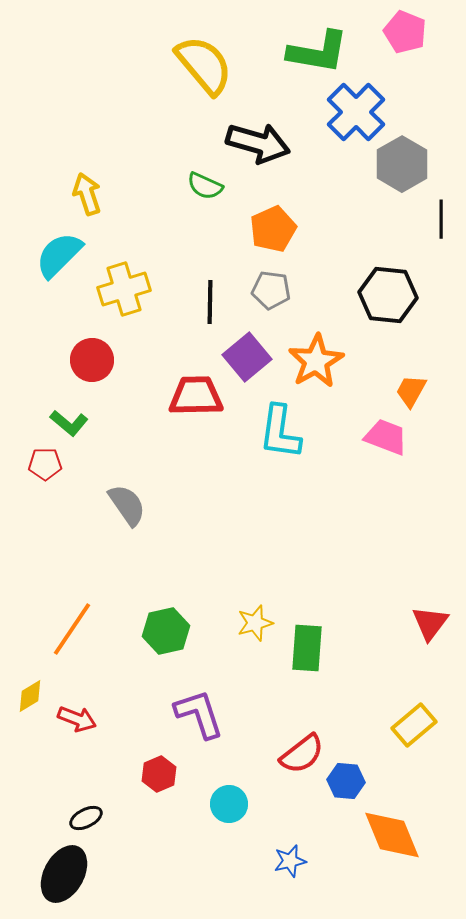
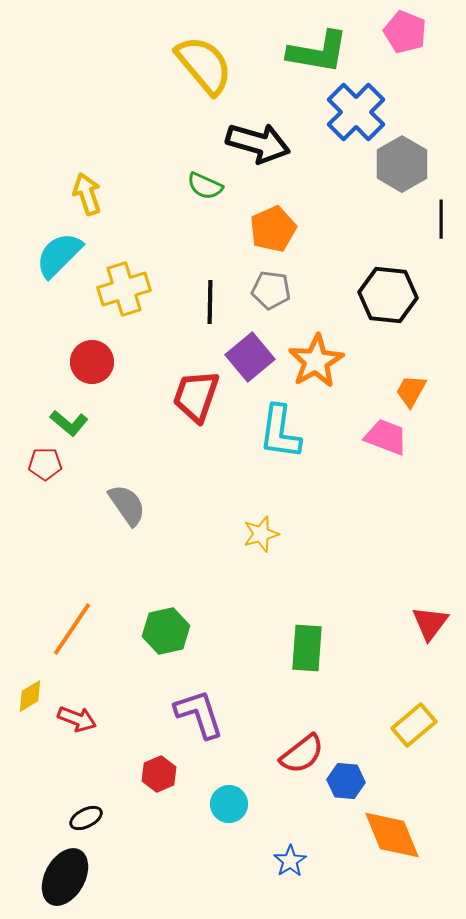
purple square at (247, 357): moved 3 px right
red circle at (92, 360): moved 2 px down
red trapezoid at (196, 396): rotated 70 degrees counterclockwise
yellow star at (255, 623): moved 6 px right, 89 px up
blue star at (290, 861): rotated 20 degrees counterclockwise
black ellipse at (64, 874): moved 1 px right, 3 px down
